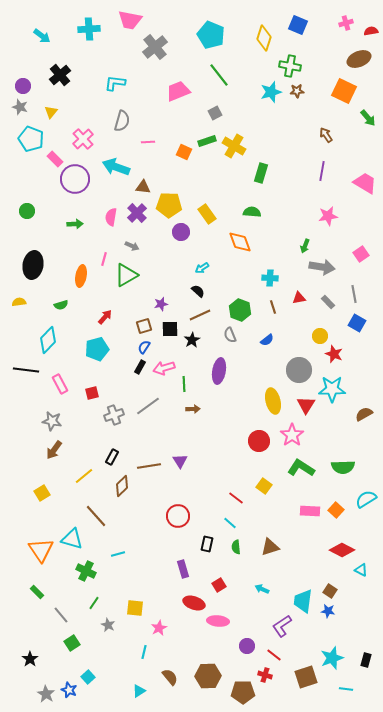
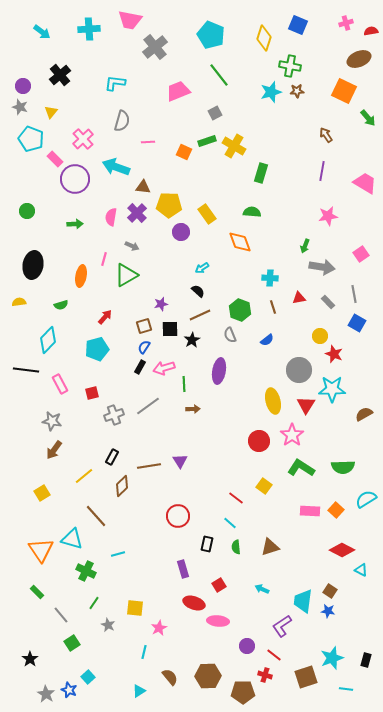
cyan arrow at (42, 36): moved 4 px up
